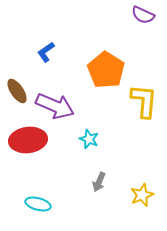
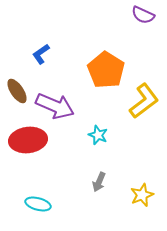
blue L-shape: moved 5 px left, 2 px down
yellow L-shape: rotated 48 degrees clockwise
cyan star: moved 9 px right, 4 px up
